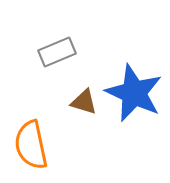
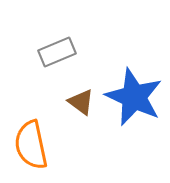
blue star: moved 4 px down
brown triangle: moved 3 px left; rotated 20 degrees clockwise
